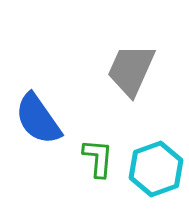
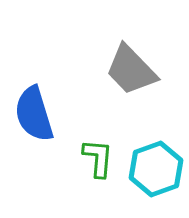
gray trapezoid: rotated 68 degrees counterclockwise
blue semicircle: moved 4 px left, 5 px up; rotated 18 degrees clockwise
